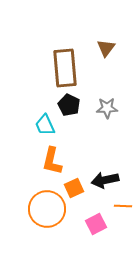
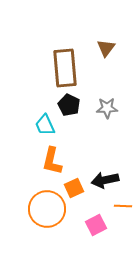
pink square: moved 1 px down
